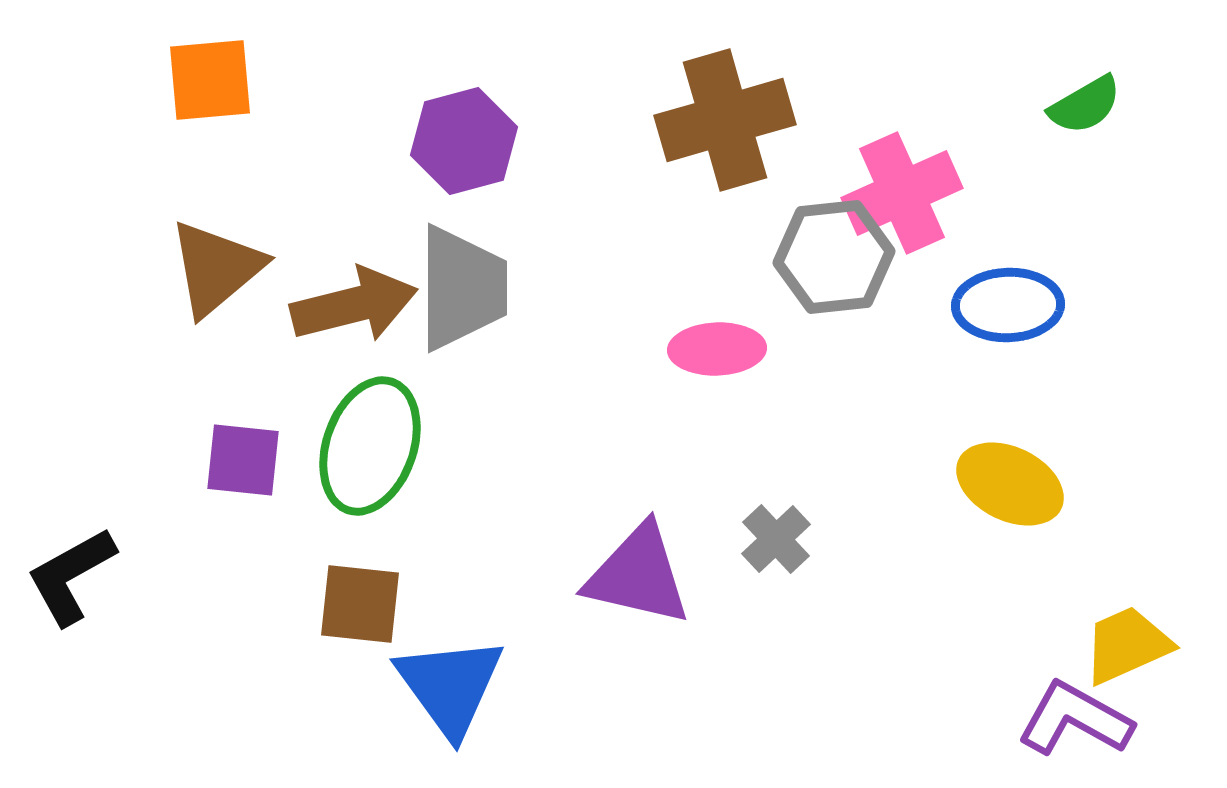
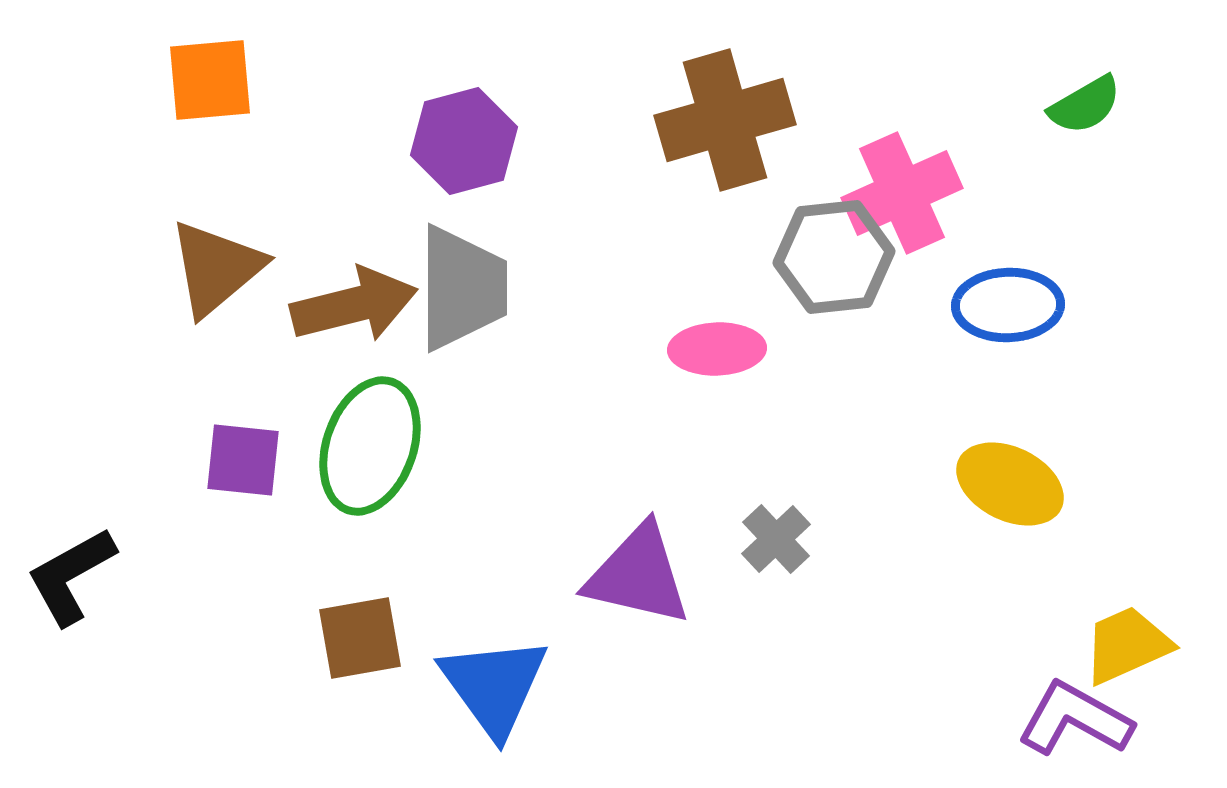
brown square: moved 34 px down; rotated 16 degrees counterclockwise
blue triangle: moved 44 px right
